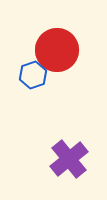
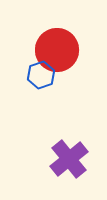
blue hexagon: moved 8 px right
